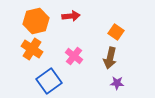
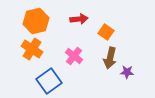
red arrow: moved 8 px right, 3 px down
orange square: moved 10 px left
purple star: moved 10 px right, 11 px up
